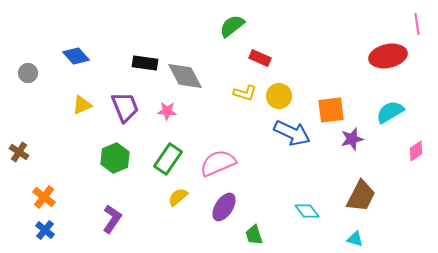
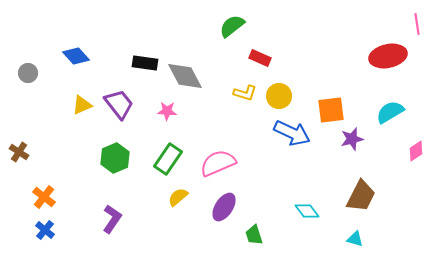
purple trapezoid: moved 6 px left, 3 px up; rotated 16 degrees counterclockwise
